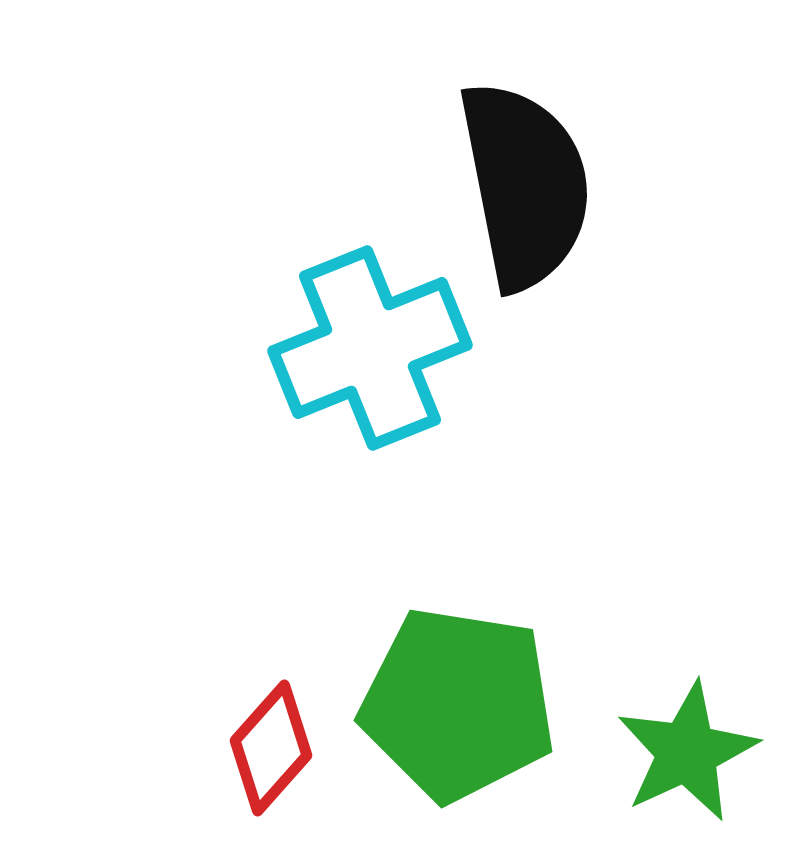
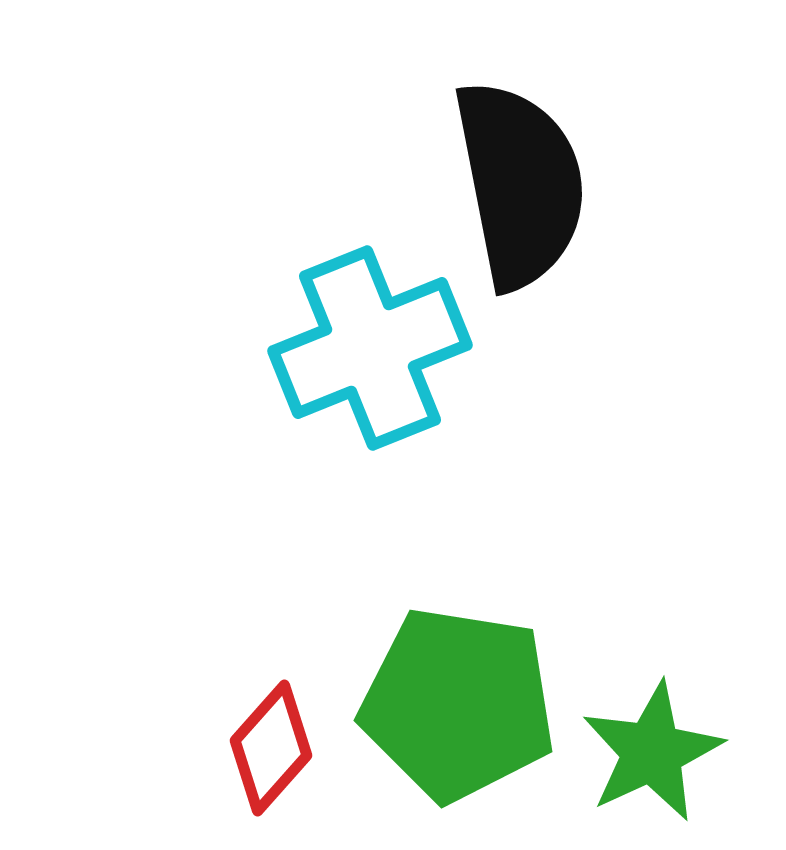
black semicircle: moved 5 px left, 1 px up
green star: moved 35 px left
